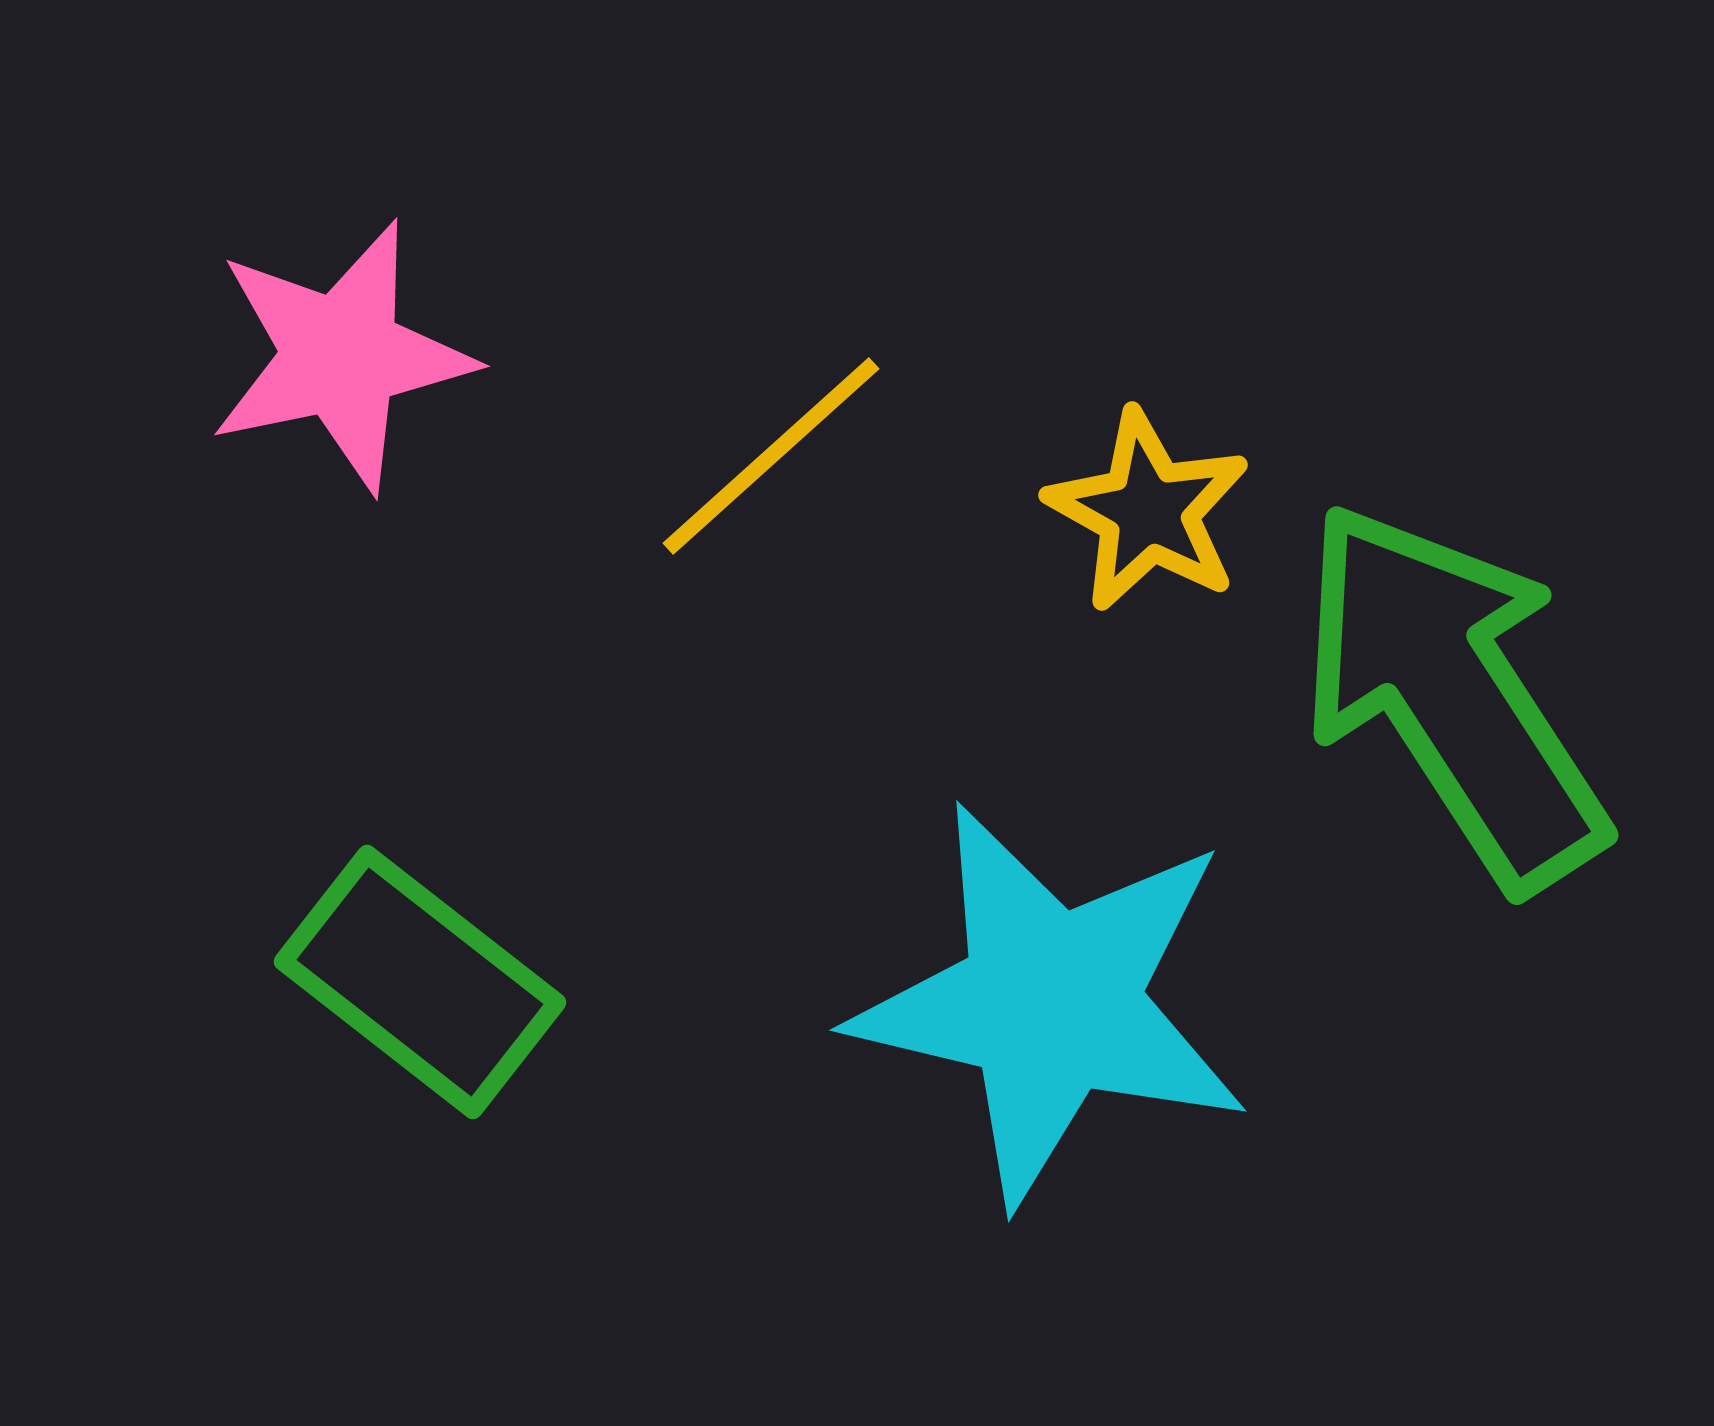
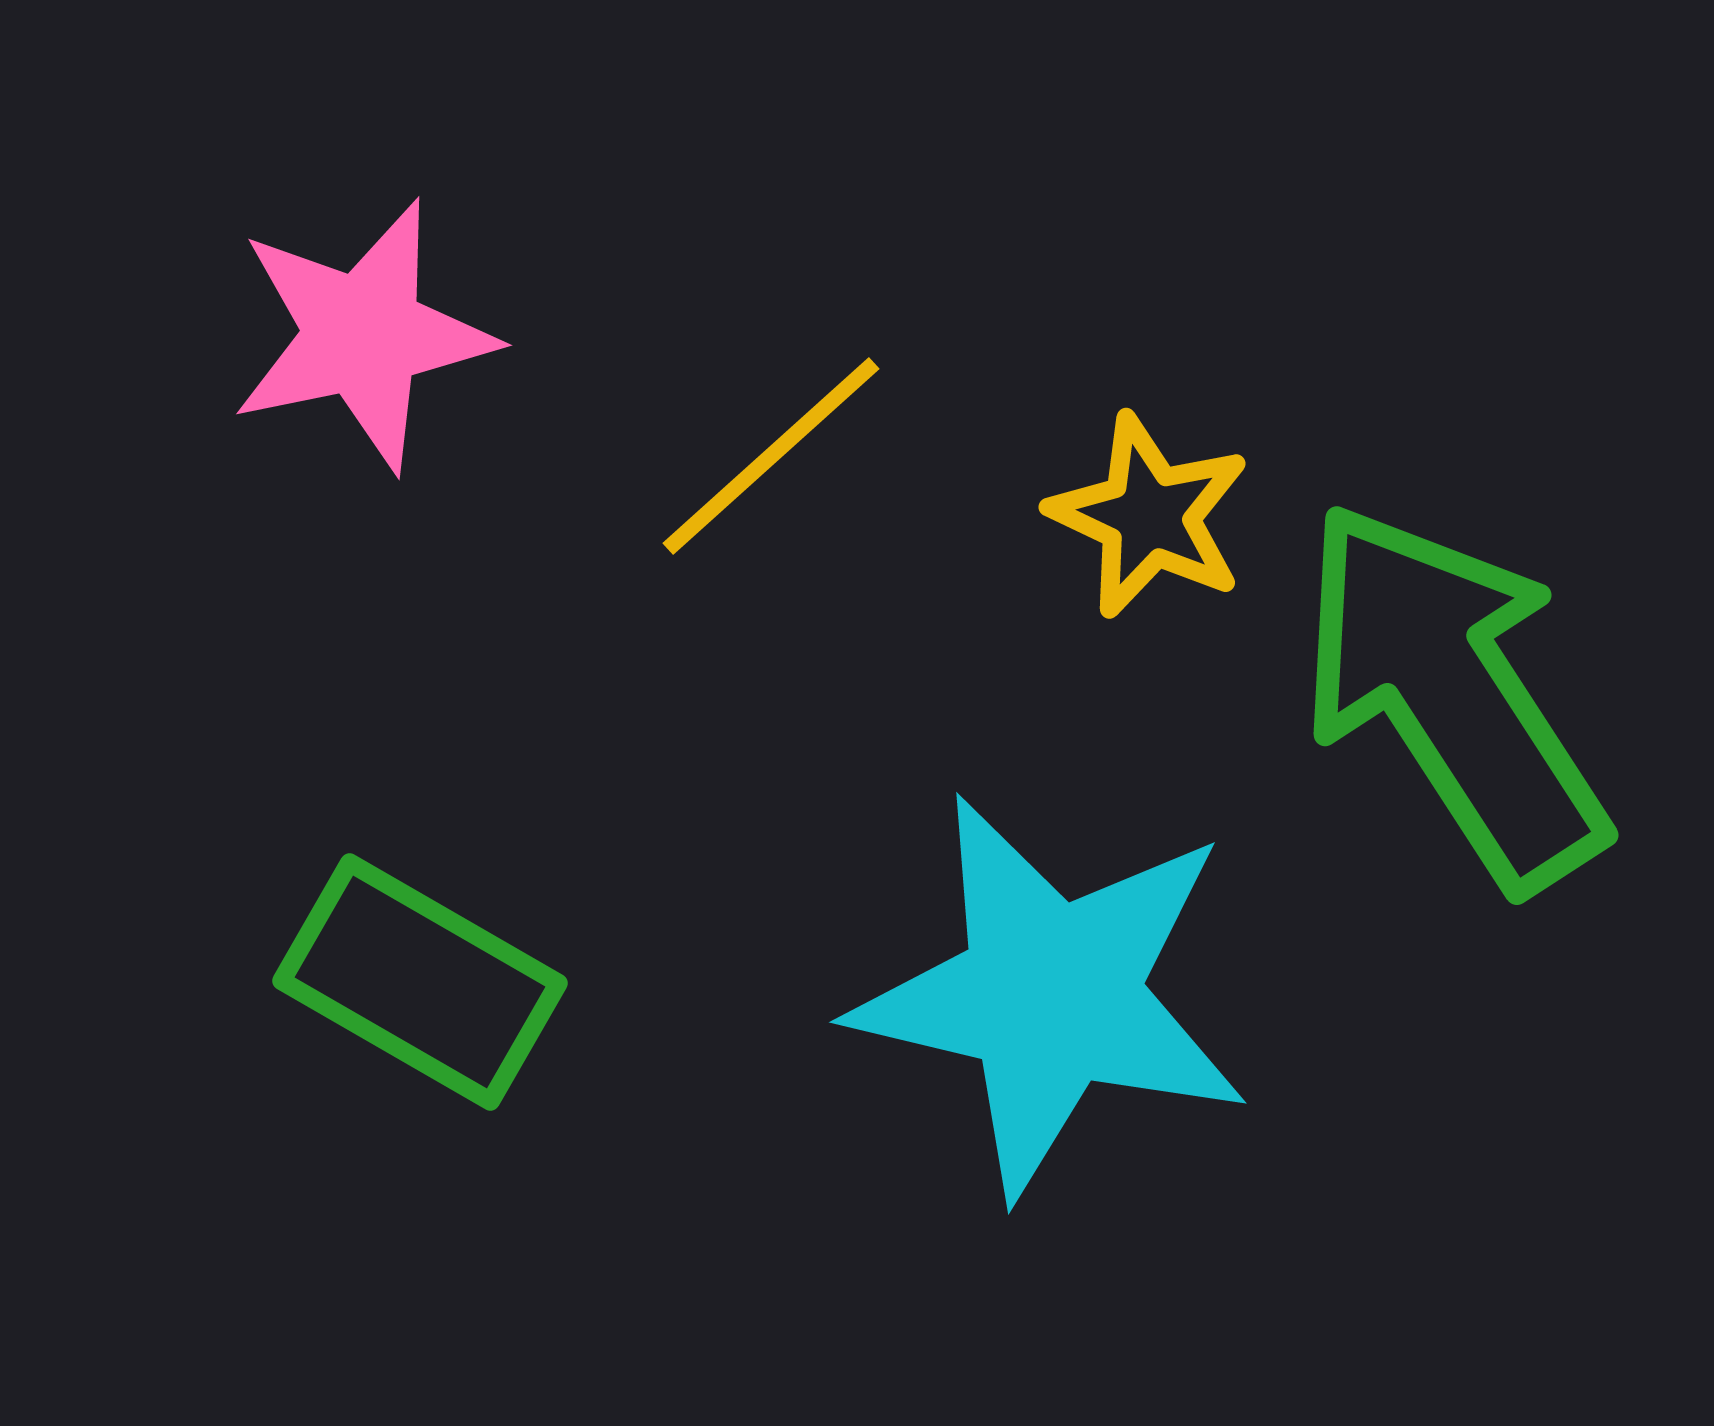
pink star: moved 22 px right, 21 px up
yellow star: moved 1 px right, 5 px down; rotated 4 degrees counterclockwise
green rectangle: rotated 8 degrees counterclockwise
cyan star: moved 8 px up
